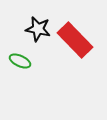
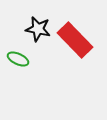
green ellipse: moved 2 px left, 2 px up
